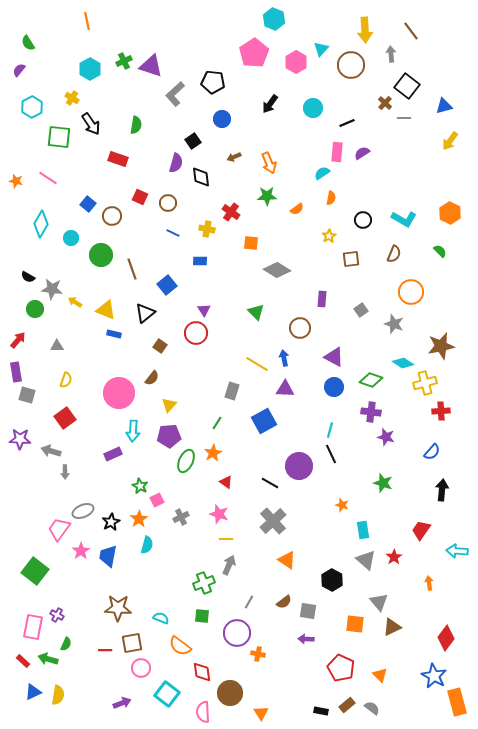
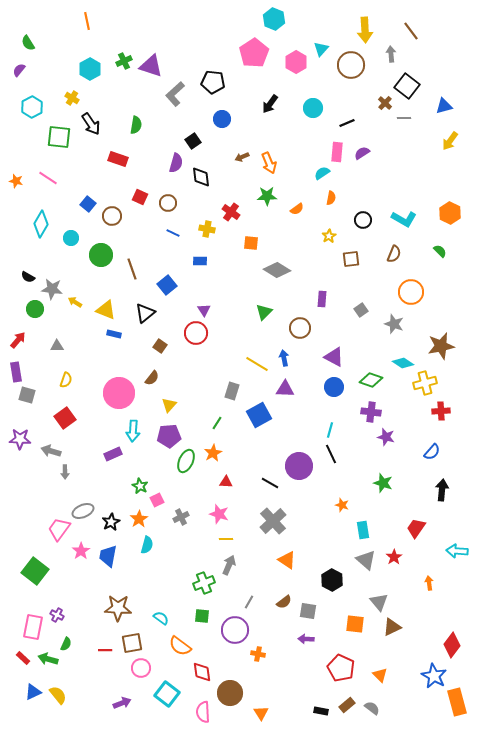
brown arrow at (234, 157): moved 8 px right
green triangle at (256, 312): moved 8 px right; rotated 30 degrees clockwise
blue square at (264, 421): moved 5 px left, 6 px up
red triangle at (226, 482): rotated 32 degrees counterclockwise
red trapezoid at (421, 530): moved 5 px left, 2 px up
cyan semicircle at (161, 618): rotated 14 degrees clockwise
purple circle at (237, 633): moved 2 px left, 3 px up
red diamond at (446, 638): moved 6 px right, 7 px down
red rectangle at (23, 661): moved 3 px up
yellow semicircle at (58, 695): rotated 48 degrees counterclockwise
